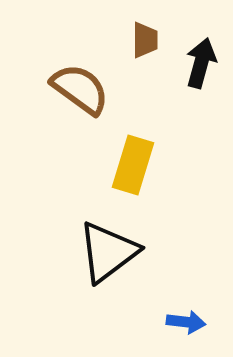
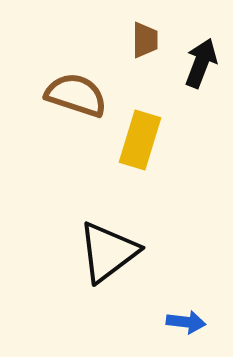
black arrow: rotated 6 degrees clockwise
brown semicircle: moved 4 px left, 6 px down; rotated 18 degrees counterclockwise
yellow rectangle: moved 7 px right, 25 px up
